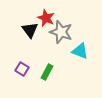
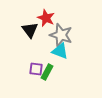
gray star: moved 3 px down
cyan triangle: moved 20 px left
purple square: moved 14 px right; rotated 24 degrees counterclockwise
